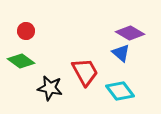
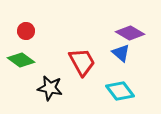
green diamond: moved 1 px up
red trapezoid: moved 3 px left, 10 px up
